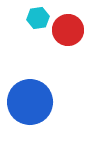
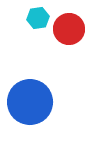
red circle: moved 1 px right, 1 px up
